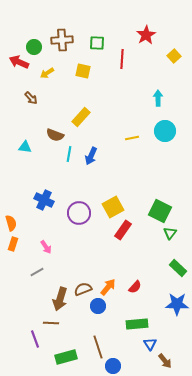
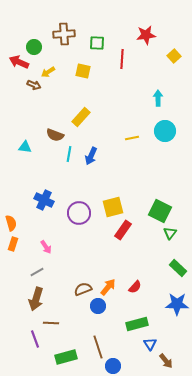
red star at (146, 35): rotated 24 degrees clockwise
brown cross at (62, 40): moved 2 px right, 6 px up
yellow arrow at (47, 73): moved 1 px right, 1 px up
brown arrow at (31, 98): moved 3 px right, 13 px up; rotated 24 degrees counterclockwise
yellow square at (113, 207): rotated 15 degrees clockwise
brown arrow at (60, 299): moved 24 px left
green rectangle at (137, 324): rotated 10 degrees counterclockwise
brown arrow at (165, 361): moved 1 px right
